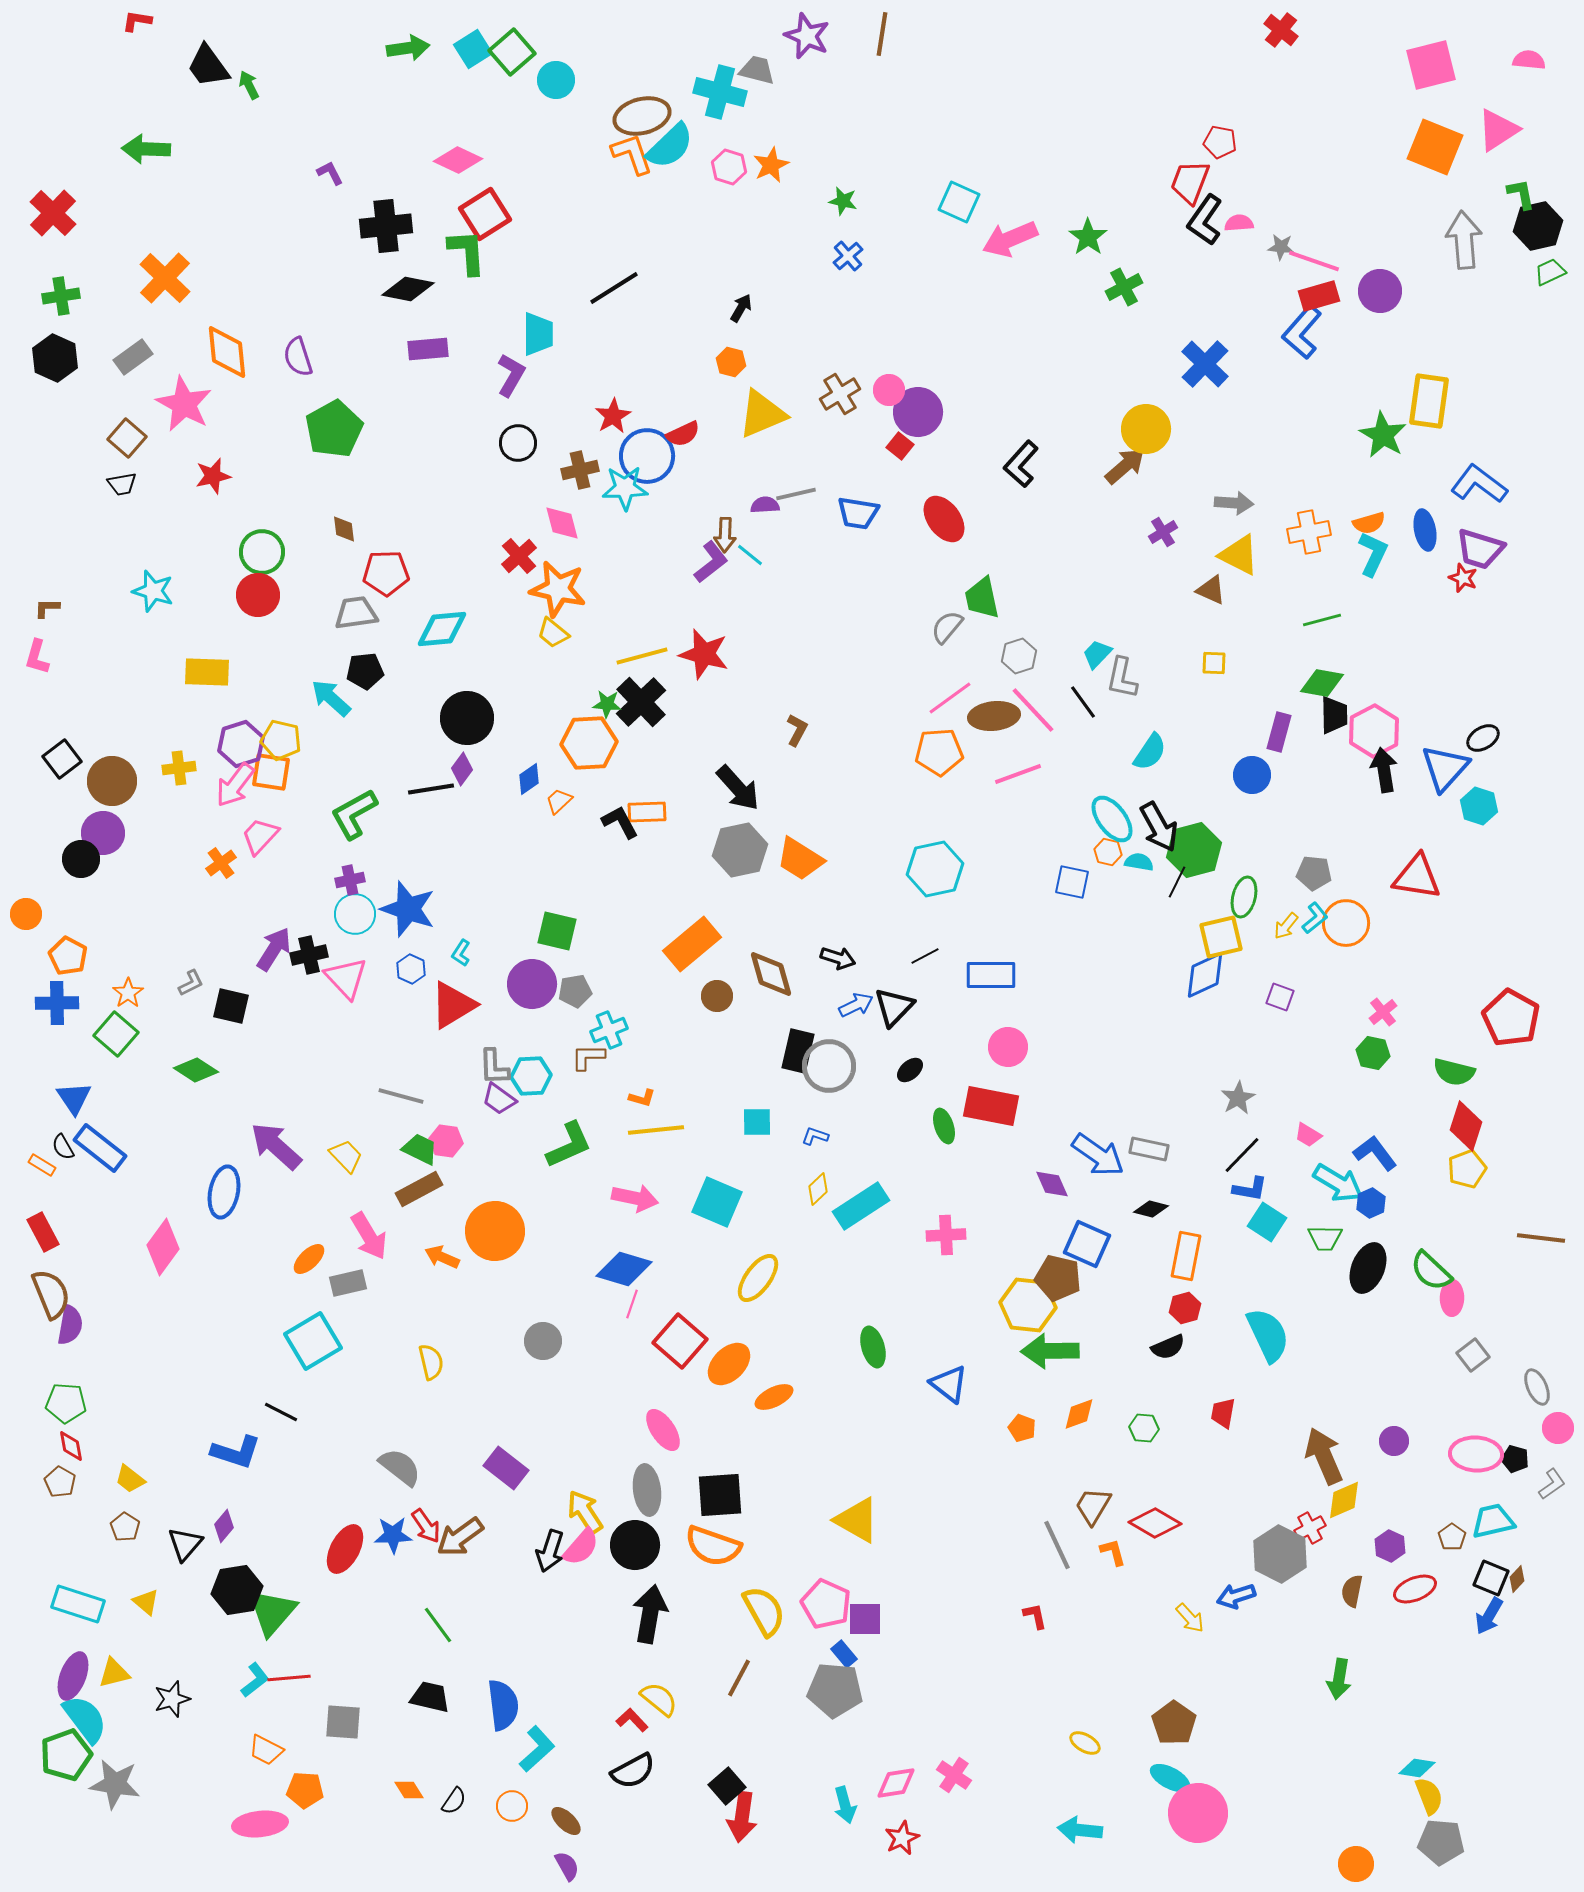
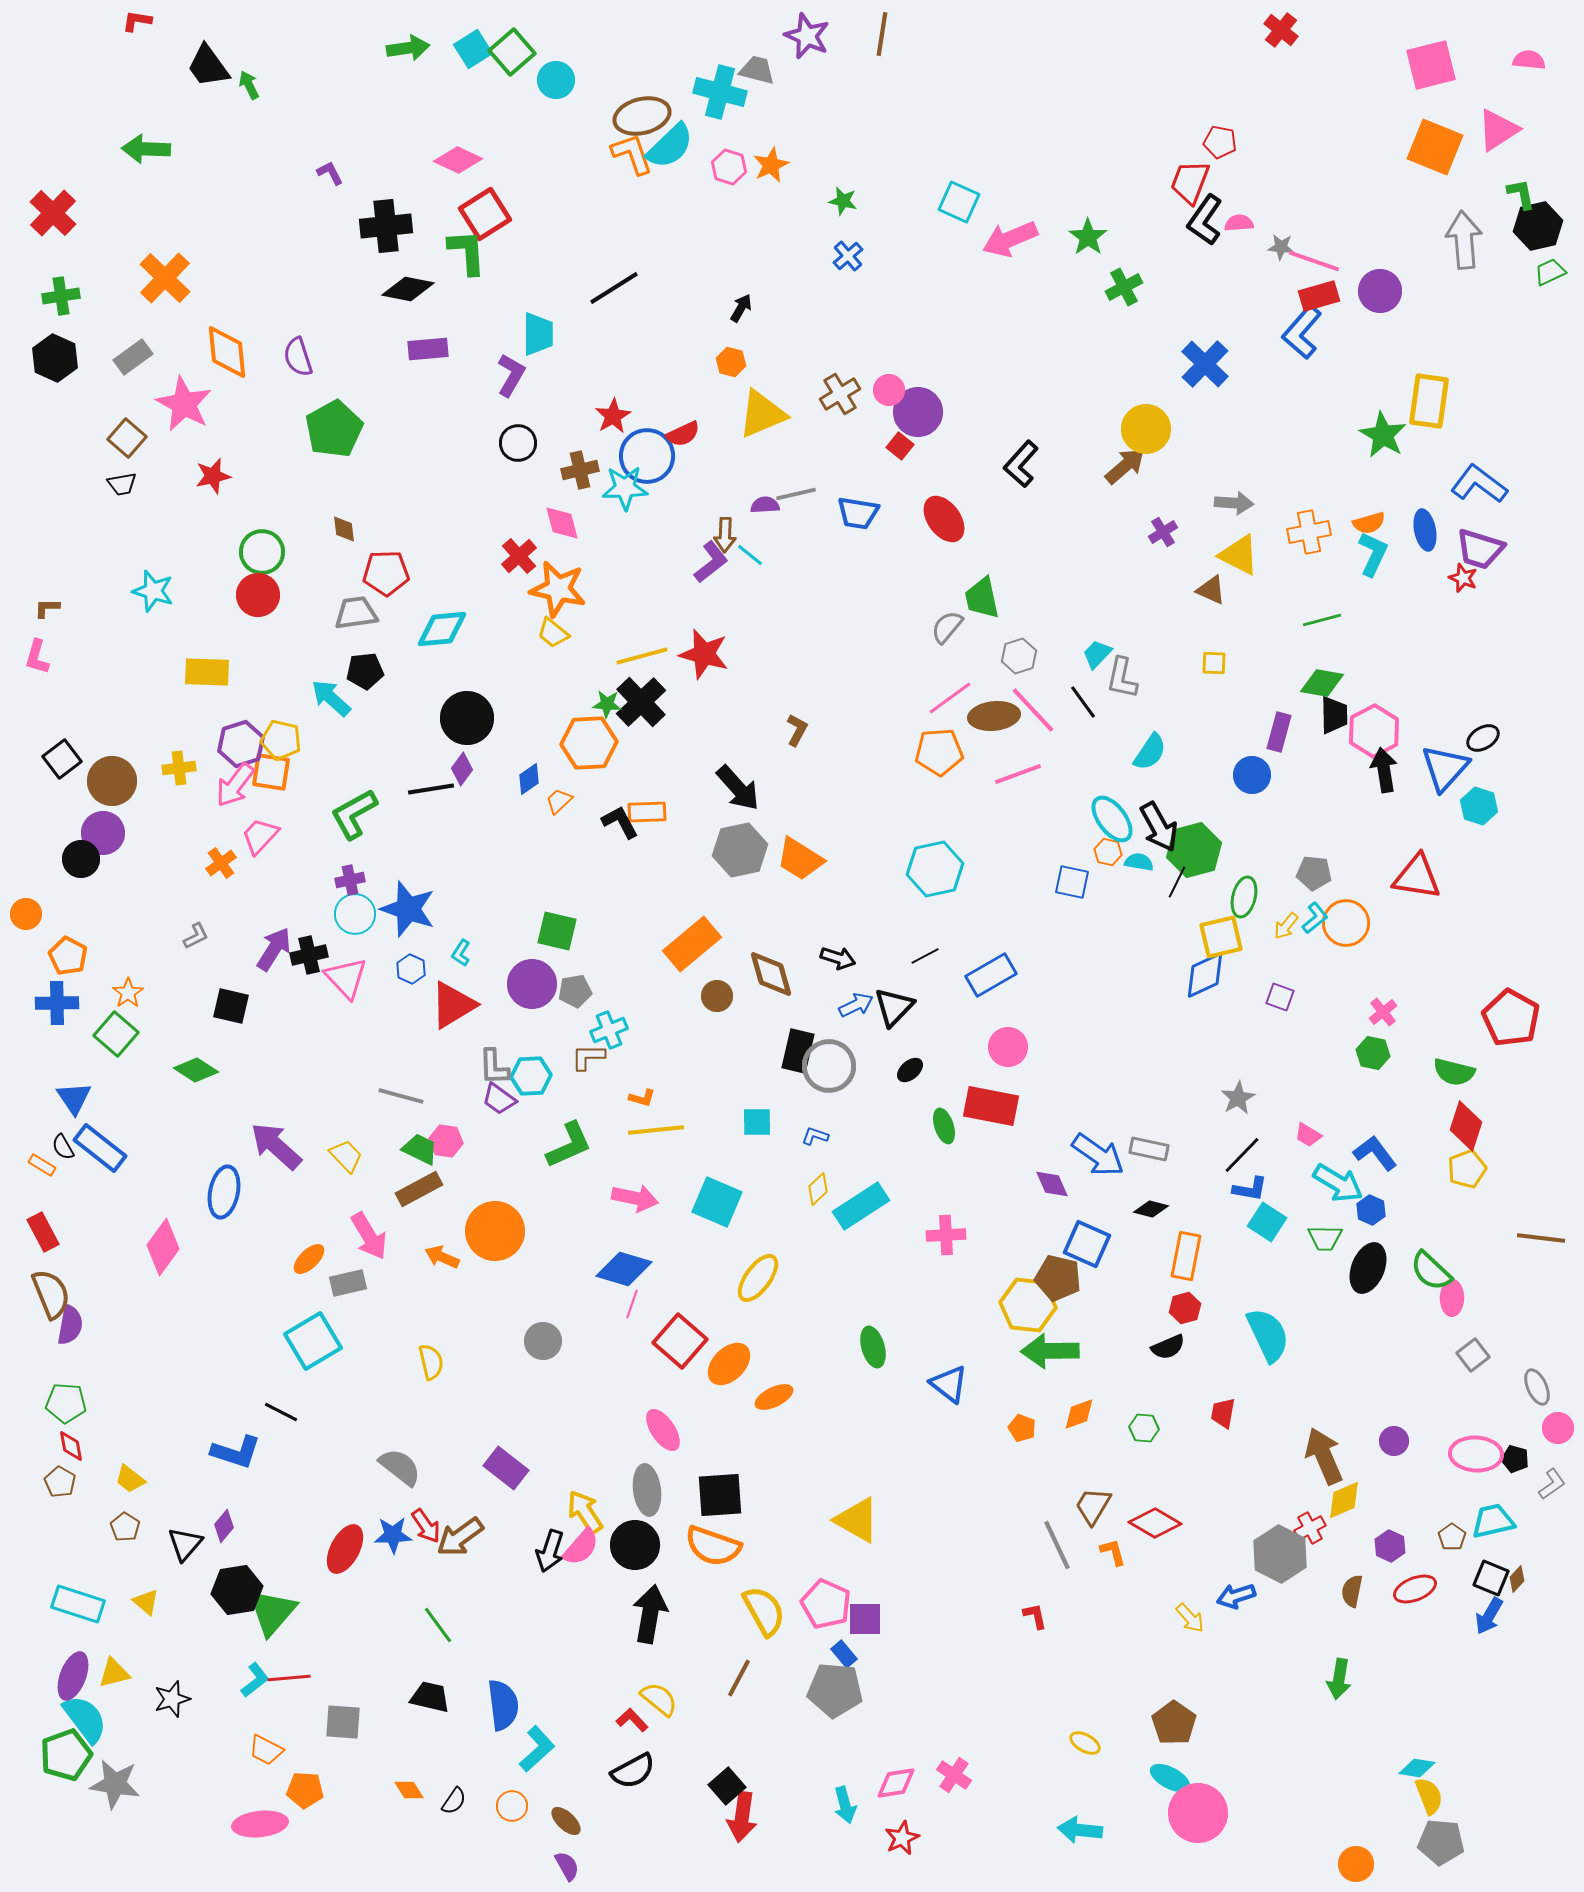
blue rectangle at (991, 975): rotated 30 degrees counterclockwise
gray L-shape at (191, 983): moved 5 px right, 47 px up
blue hexagon at (1371, 1203): moved 7 px down; rotated 12 degrees counterclockwise
